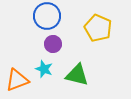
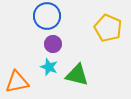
yellow pentagon: moved 10 px right
cyan star: moved 5 px right, 2 px up
orange triangle: moved 2 px down; rotated 10 degrees clockwise
